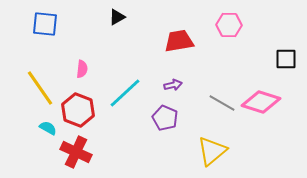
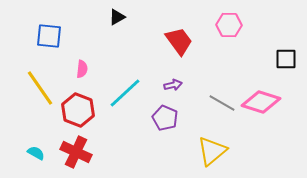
blue square: moved 4 px right, 12 px down
red trapezoid: rotated 64 degrees clockwise
cyan semicircle: moved 12 px left, 25 px down
